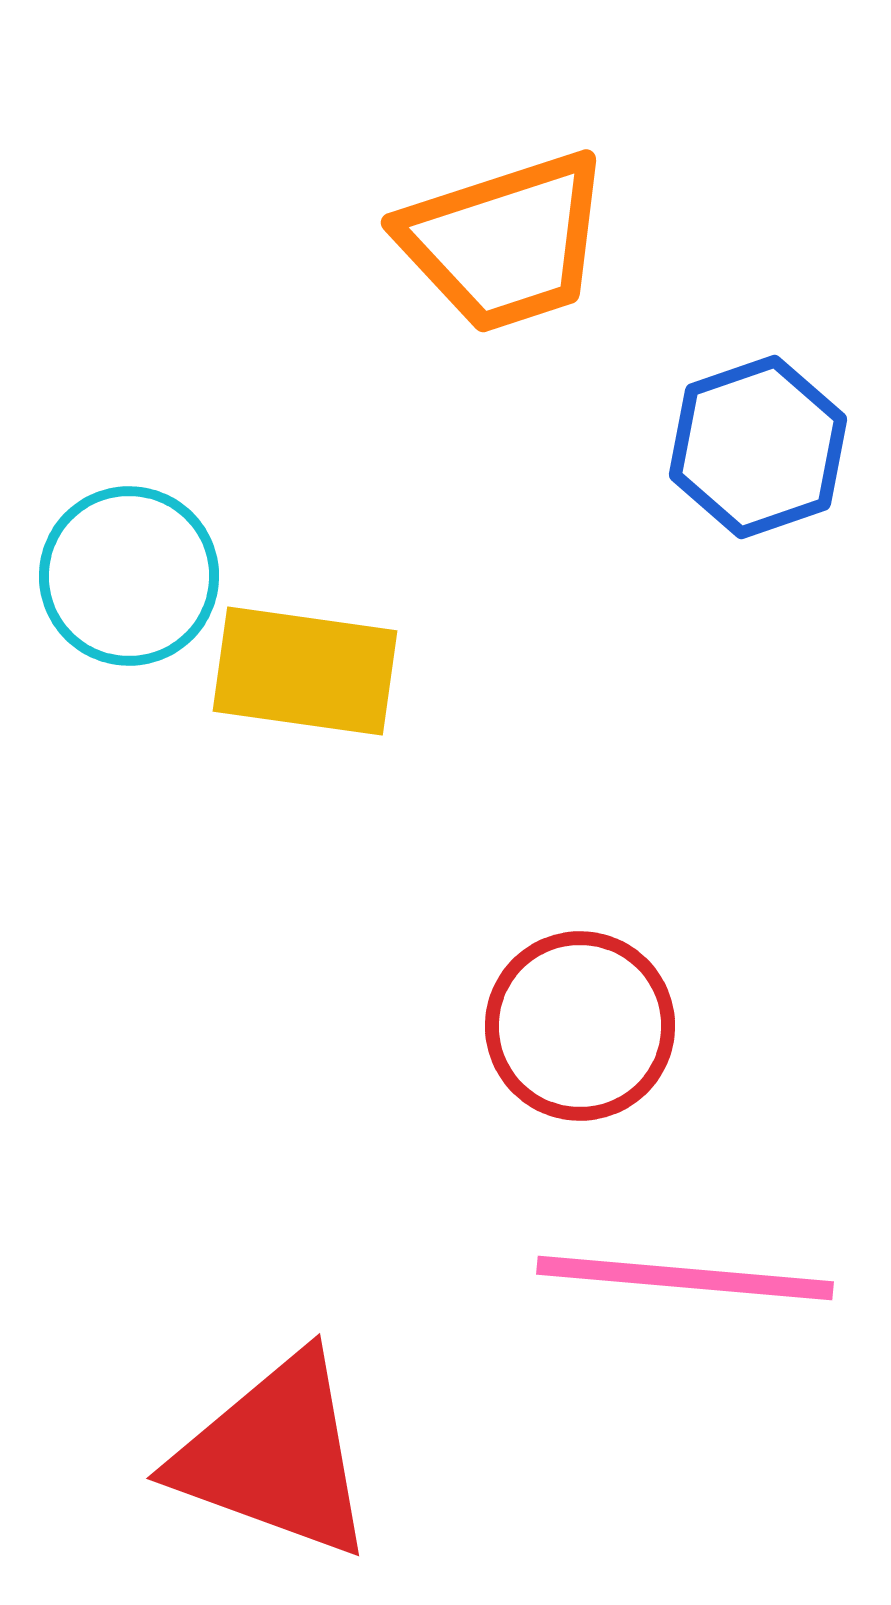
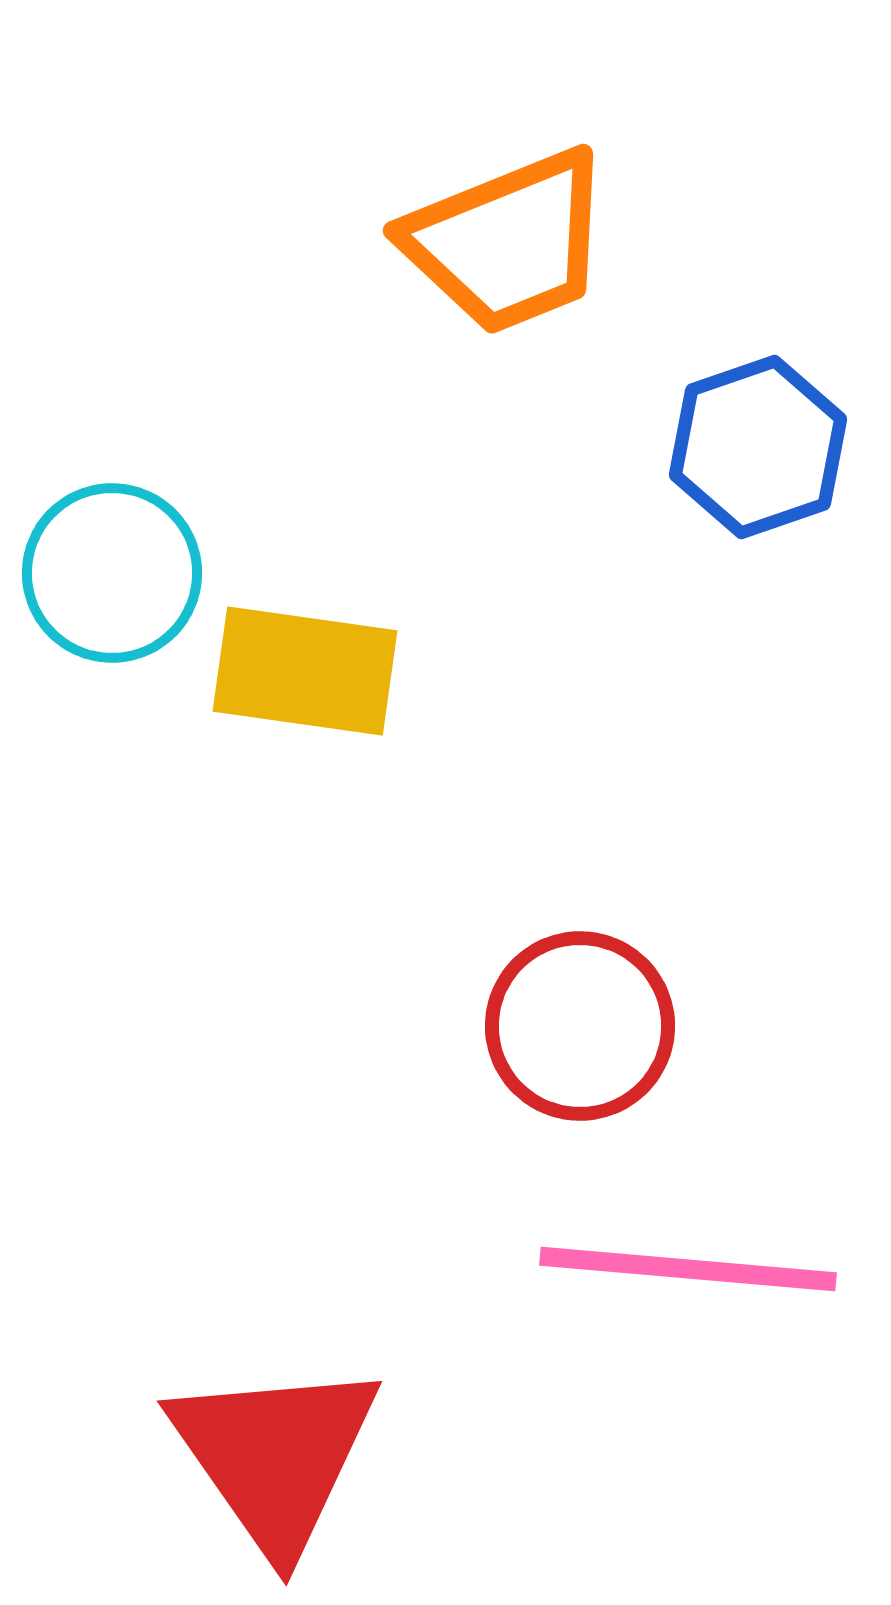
orange trapezoid: moved 3 px right; rotated 4 degrees counterclockwise
cyan circle: moved 17 px left, 3 px up
pink line: moved 3 px right, 9 px up
red triangle: rotated 35 degrees clockwise
